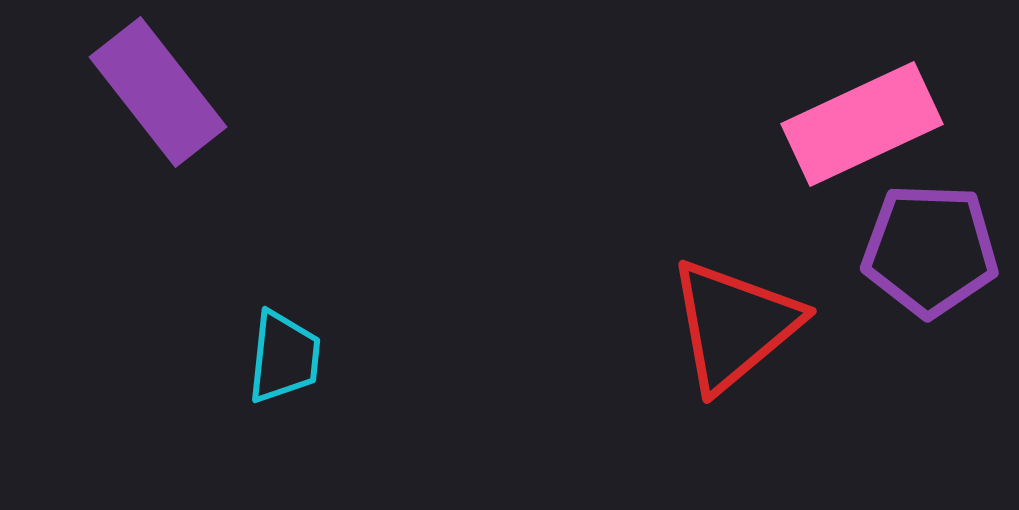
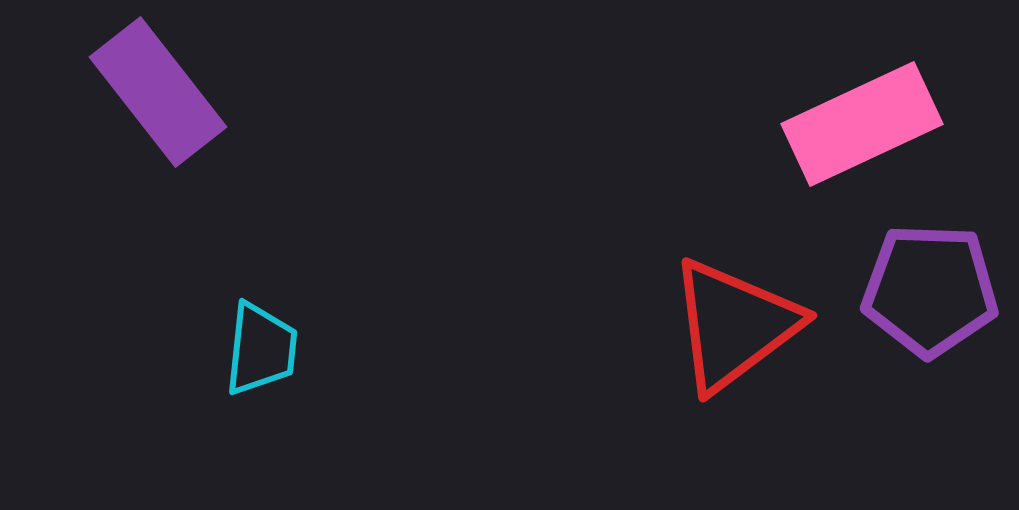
purple pentagon: moved 40 px down
red triangle: rotated 3 degrees clockwise
cyan trapezoid: moved 23 px left, 8 px up
